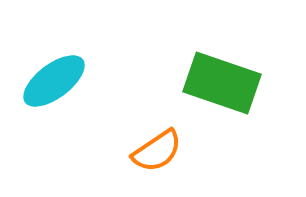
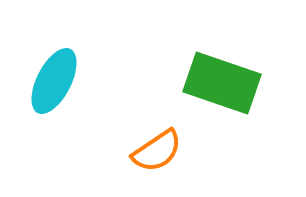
cyan ellipse: rotated 26 degrees counterclockwise
